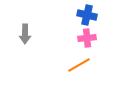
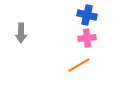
gray arrow: moved 4 px left, 1 px up
